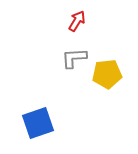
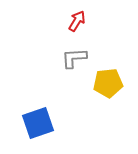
yellow pentagon: moved 1 px right, 9 px down
